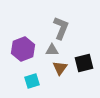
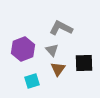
gray L-shape: rotated 85 degrees counterclockwise
gray triangle: rotated 48 degrees clockwise
black square: rotated 12 degrees clockwise
brown triangle: moved 2 px left, 1 px down
